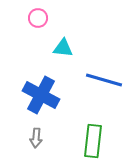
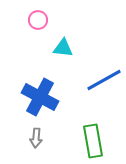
pink circle: moved 2 px down
blue line: rotated 45 degrees counterclockwise
blue cross: moved 1 px left, 2 px down
green rectangle: rotated 16 degrees counterclockwise
